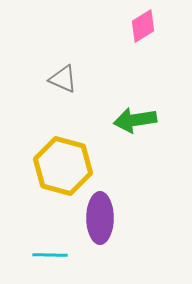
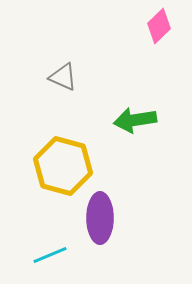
pink diamond: moved 16 px right; rotated 12 degrees counterclockwise
gray triangle: moved 2 px up
cyan line: rotated 24 degrees counterclockwise
